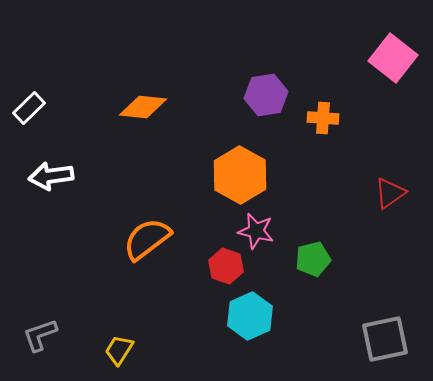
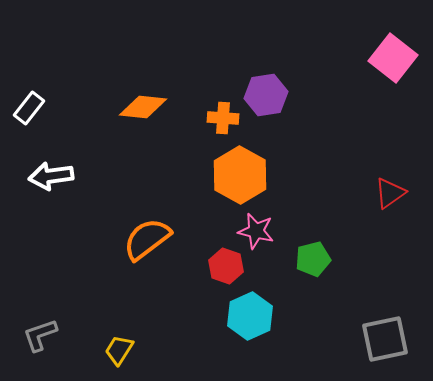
white rectangle: rotated 8 degrees counterclockwise
orange cross: moved 100 px left
